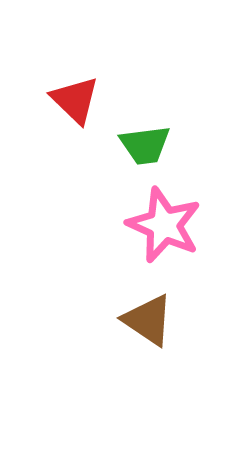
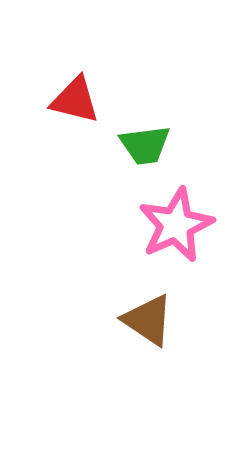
red triangle: rotated 30 degrees counterclockwise
pink star: moved 12 px right; rotated 24 degrees clockwise
